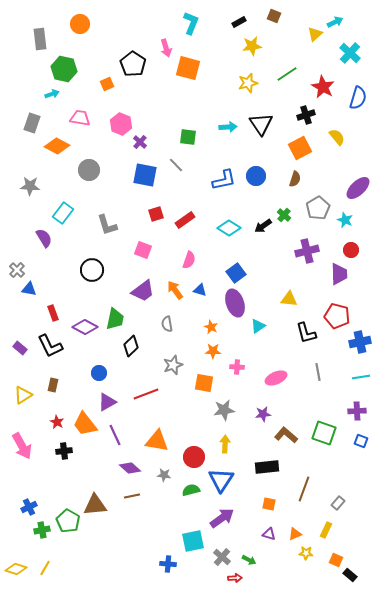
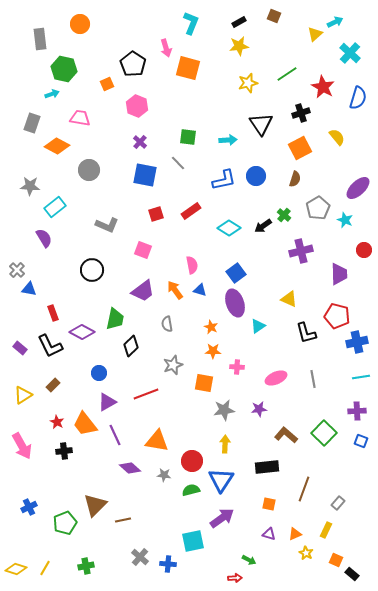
yellow star at (252, 46): moved 13 px left
black cross at (306, 115): moved 5 px left, 2 px up
pink hexagon at (121, 124): moved 16 px right, 18 px up
cyan arrow at (228, 127): moved 13 px down
gray line at (176, 165): moved 2 px right, 2 px up
cyan rectangle at (63, 213): moved 8 px left, 6 px up; rotated 15 degrees clockwise
red rectangle at (185, 220): moved 6 px right, 9 px up
gray L-shape at (107, 225): rotated 50 degrees counterclockwise
red circle at (351, 250): moved 13 px right
purple cross at (307, 251): moved 6 px left
pink semicircle at (189, 260): moved 3 px right, 5 px down; rotated 30 degrees counterclockwise
yellow triangle at (289, 299): rotated 18 degrees clockwise
purple diamond at (85, 327): moved 3 px left, 5 px down
blue cross at (360, 342): moved 3 px left
gray line at (318, 372): moved 5 px left, 7 px down
brown rectangle at (53, 385): rotated 32 degrees clockwise
purple star at (263, 414): moved 4 px left, 5 px up
green square at (324, 433): rotated 25 degrees clockwise
red circle at (194, 457): moved 2 px left, 4 px down
brown line at (132, 496): moved 9 px left, 24 px down
brown triangle at (95, 505): rotated 40 degrees counterclockwise
green pentagon at (68, 521): moved 3 px left, 2 px down; rotated 20 degrees clockwise
green cross at (42, 530): moved 44 px right, 36 px down
yellow star at (306, 553): rotated 24 degrees clockwise
gray cross at (222, 557): moved 82 px left
black rectangle at (350, 575): moved 2 px right, 1 px up
